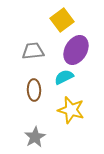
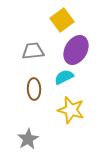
brown ellipse: moved 1 px up
gray star: moved 7 px left, 2 px down
